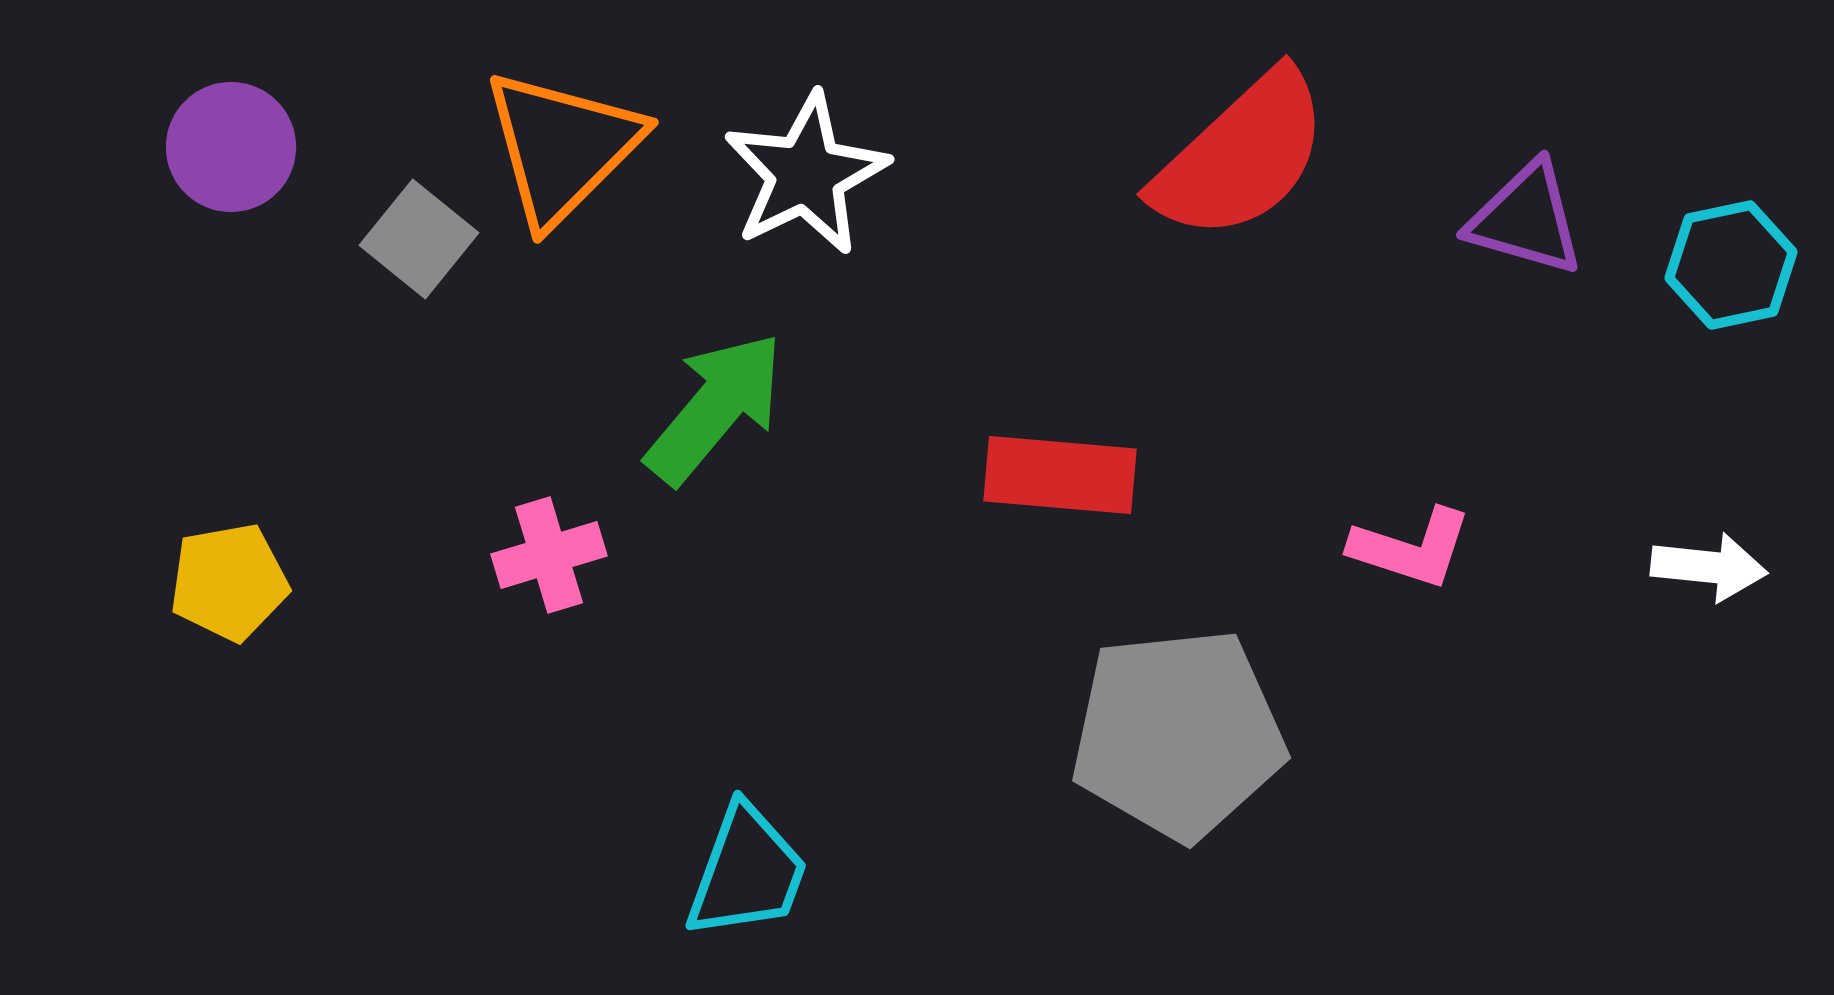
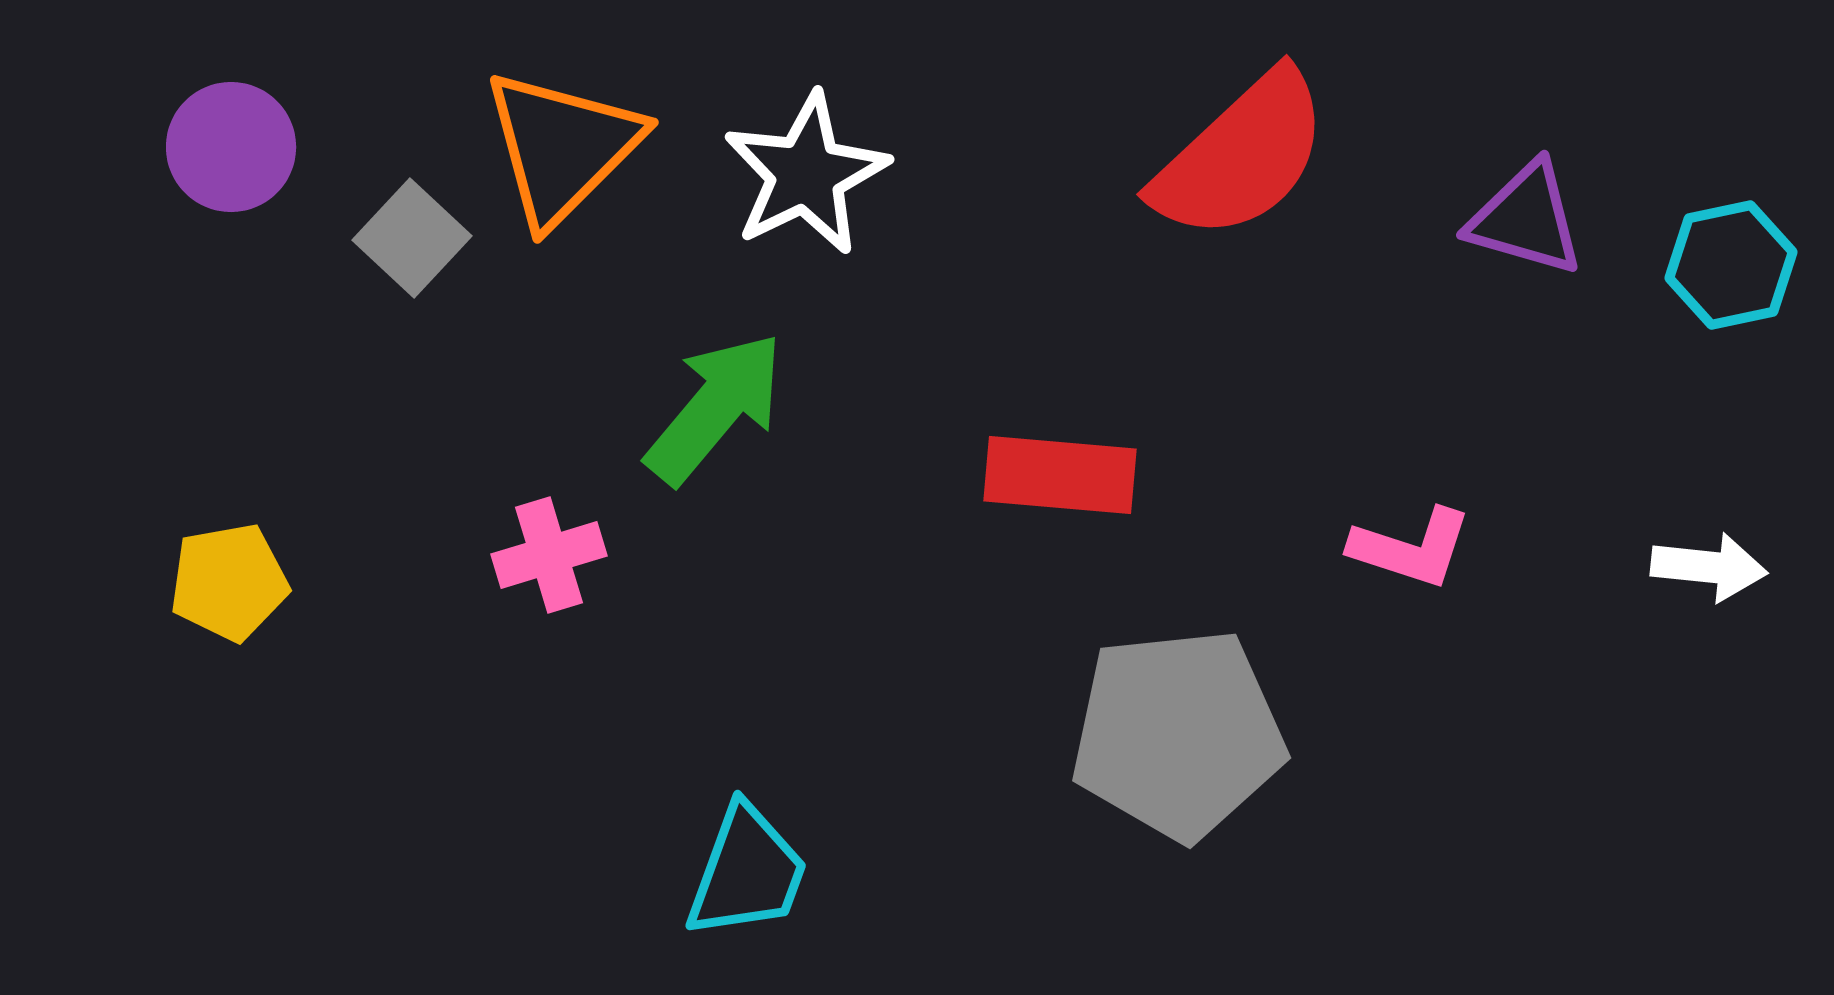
gray square: moved 7 px left, 1 px up; rotated 4 degrees clockwise
